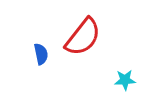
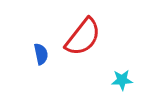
cyan star: moved 3 px left
